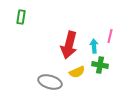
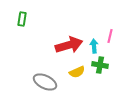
green rectangle: moved 1 px right, 2 px down
red arrow: rotated 120 degrees counterclockwise
gray ellipse: moved 5 px left; rotated 10 degrees clockwise
